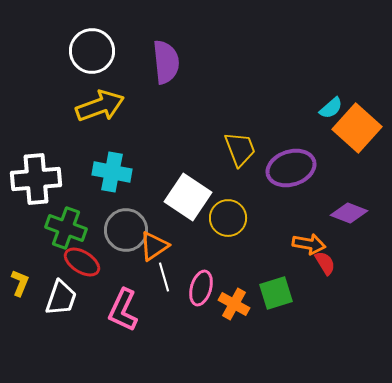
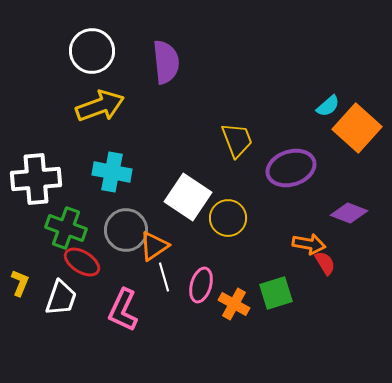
cyan semicircle: moved 3 px left, 2 px up
yellow trapezoid: moved 3 px left, 9 px up
pink ellipse: moved 3 px up
